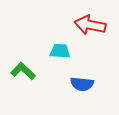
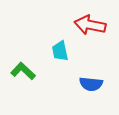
cyan trapezoid: rotated 105 degrees counterclockwise
blue semicircle: moved 9 px right
